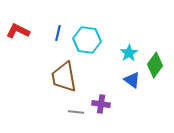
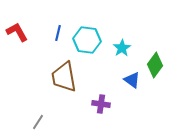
red L-shape: moved 1 px left, 1 px down; rotated 35 degrees clockwise
cyan star: moved 7 px left, 5 px up
gray line: moved 38 px left, 10 px down; rotated 63 degrees counterclockwise
